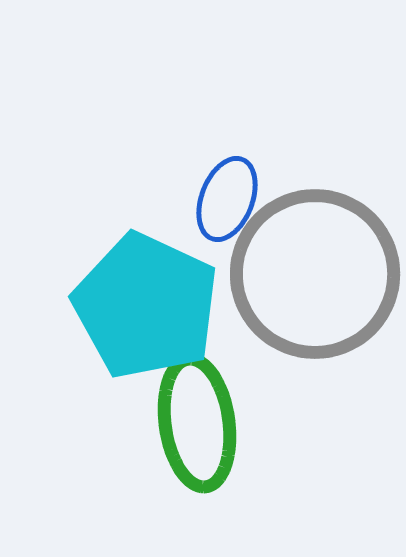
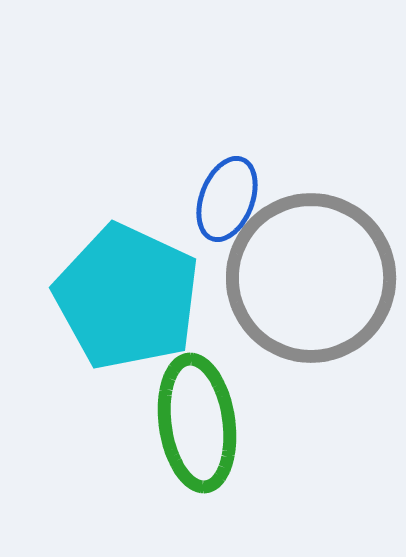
gray circle: moved 4 px left, 4 px down
cyan pentagon: moved 19 px left, 9 px up
